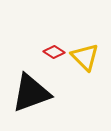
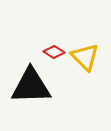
black triangle: moved 7 px up; rotated 18 degrees clockwise
